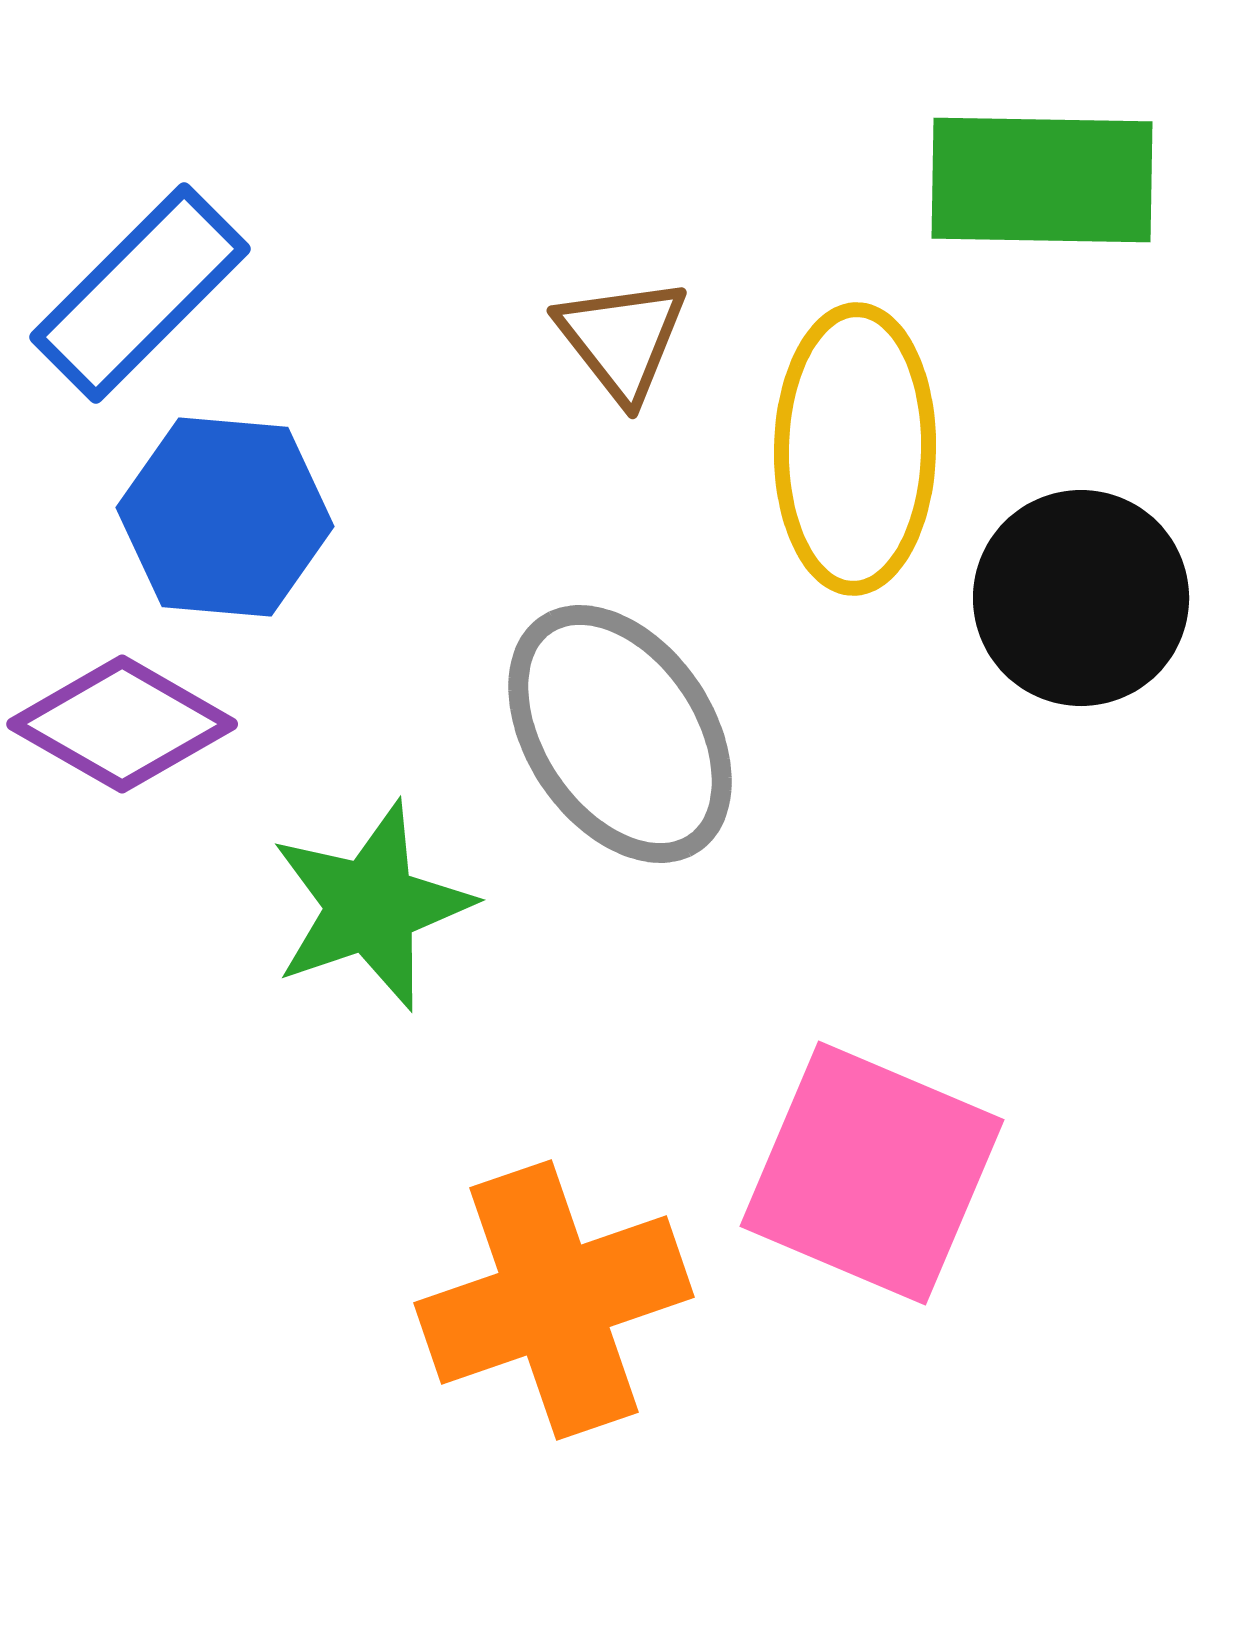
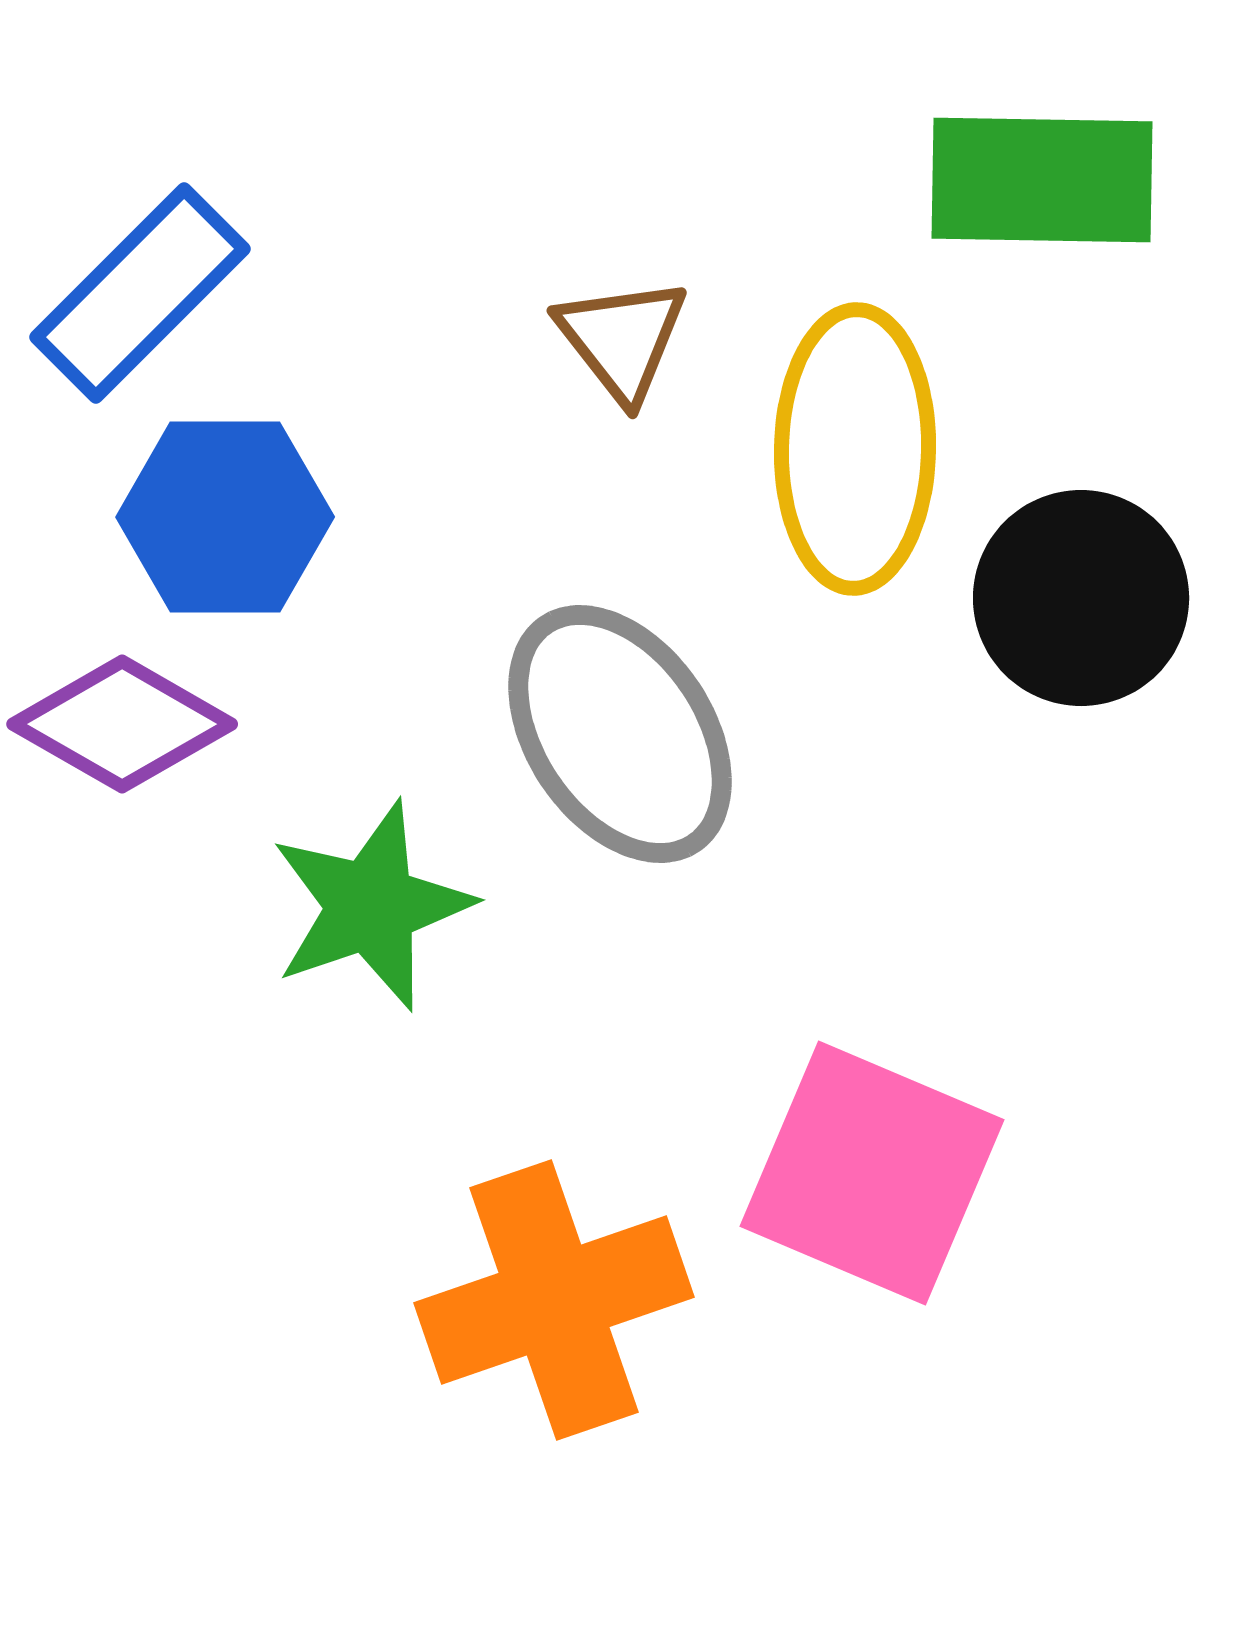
blue hexagon: rotated 5 degrees counterclockwise
